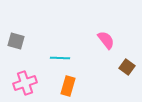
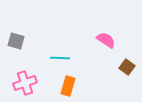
pink semicircle: rotated 18 degrees counterclockwise
